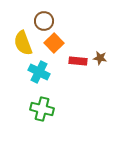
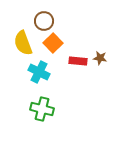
orange square: moved 1 px left
